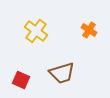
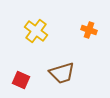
orange cross: rotated 14 degrees counterclockwise
